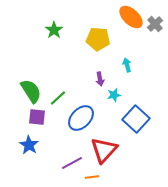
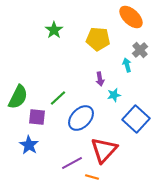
gray cross: moved 15 px left, 26 px down
green semicircle: moved 13 px left, 6 px down; rotated 60 degrees clockwise
orange line: rotated 24 degrees clockwise
